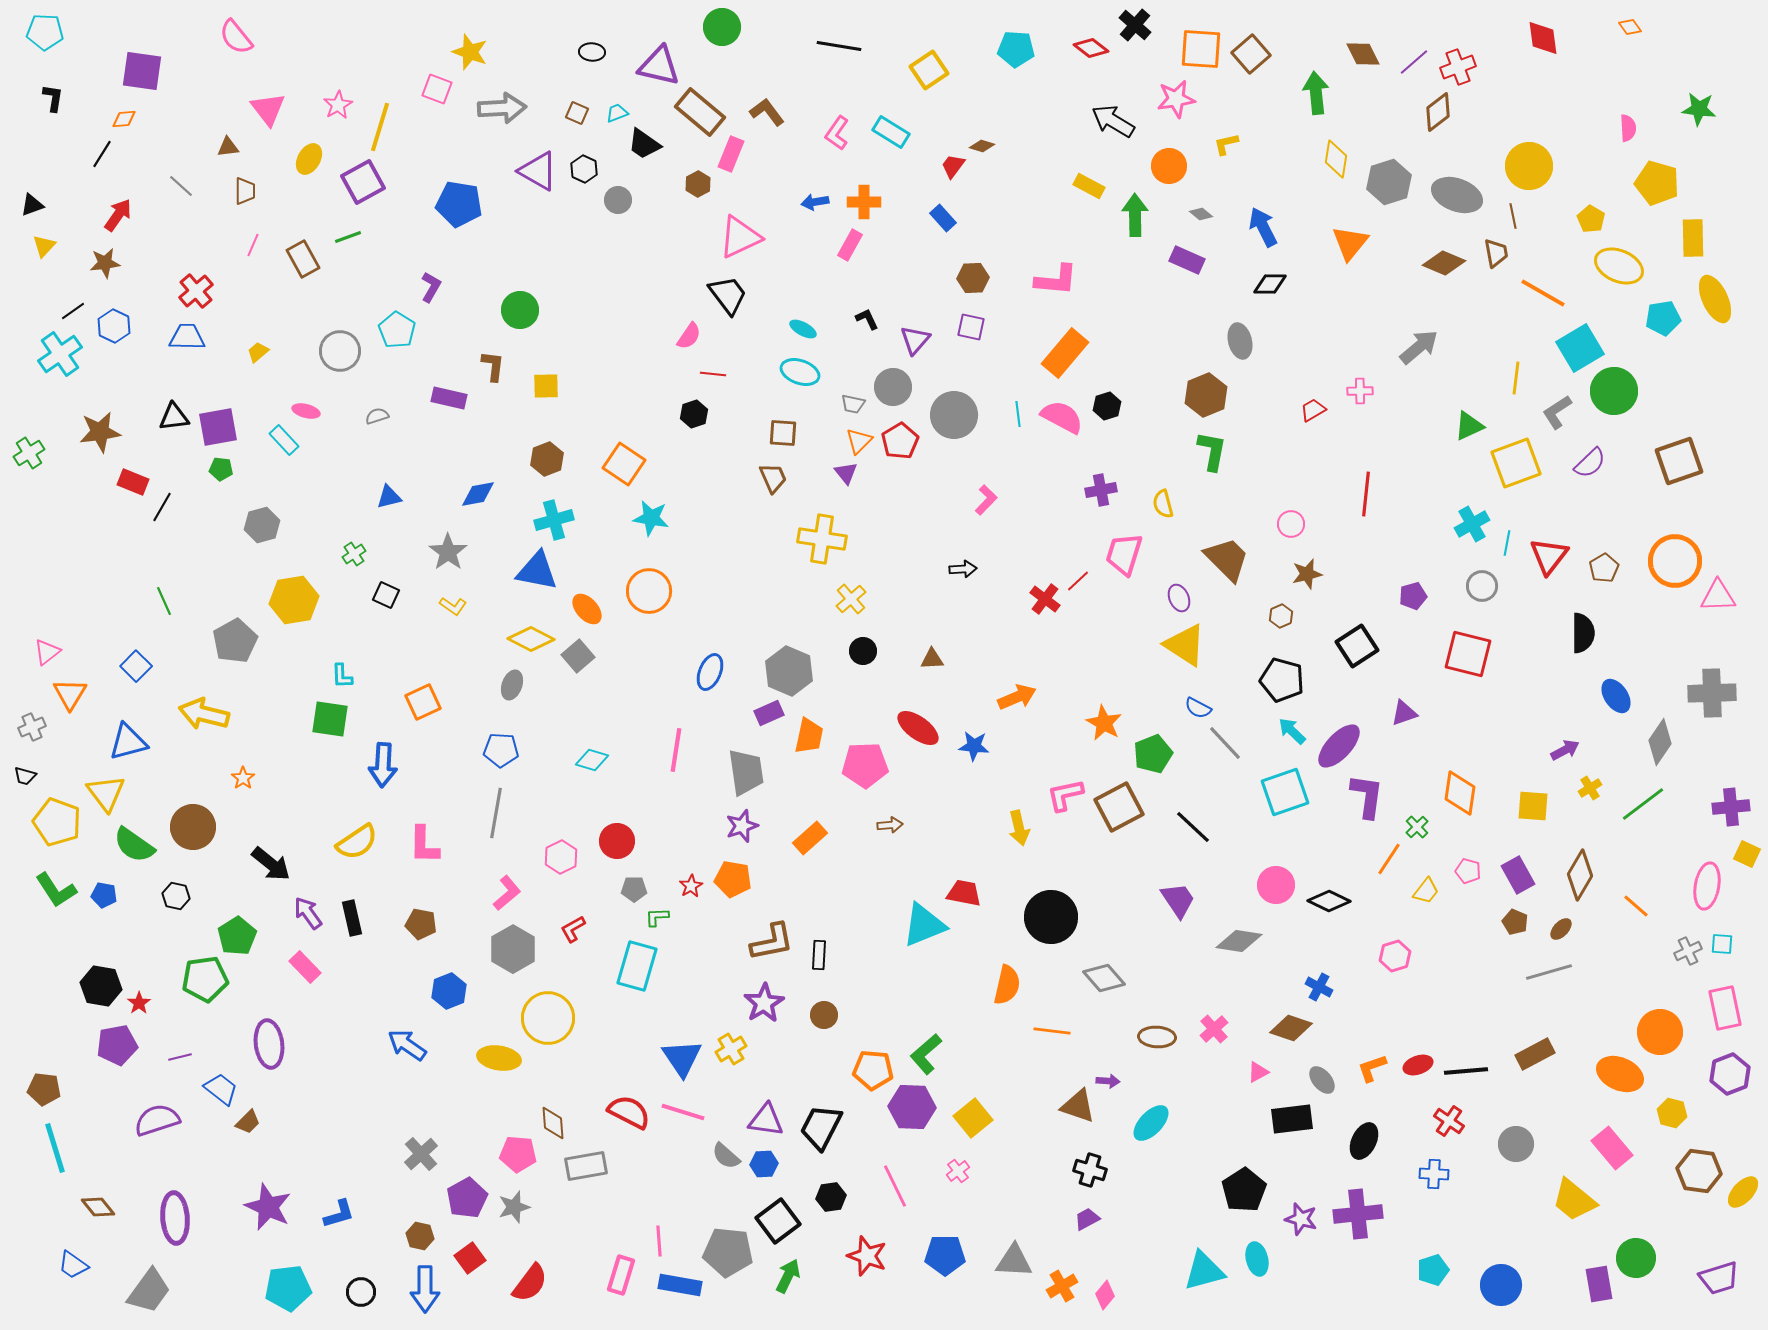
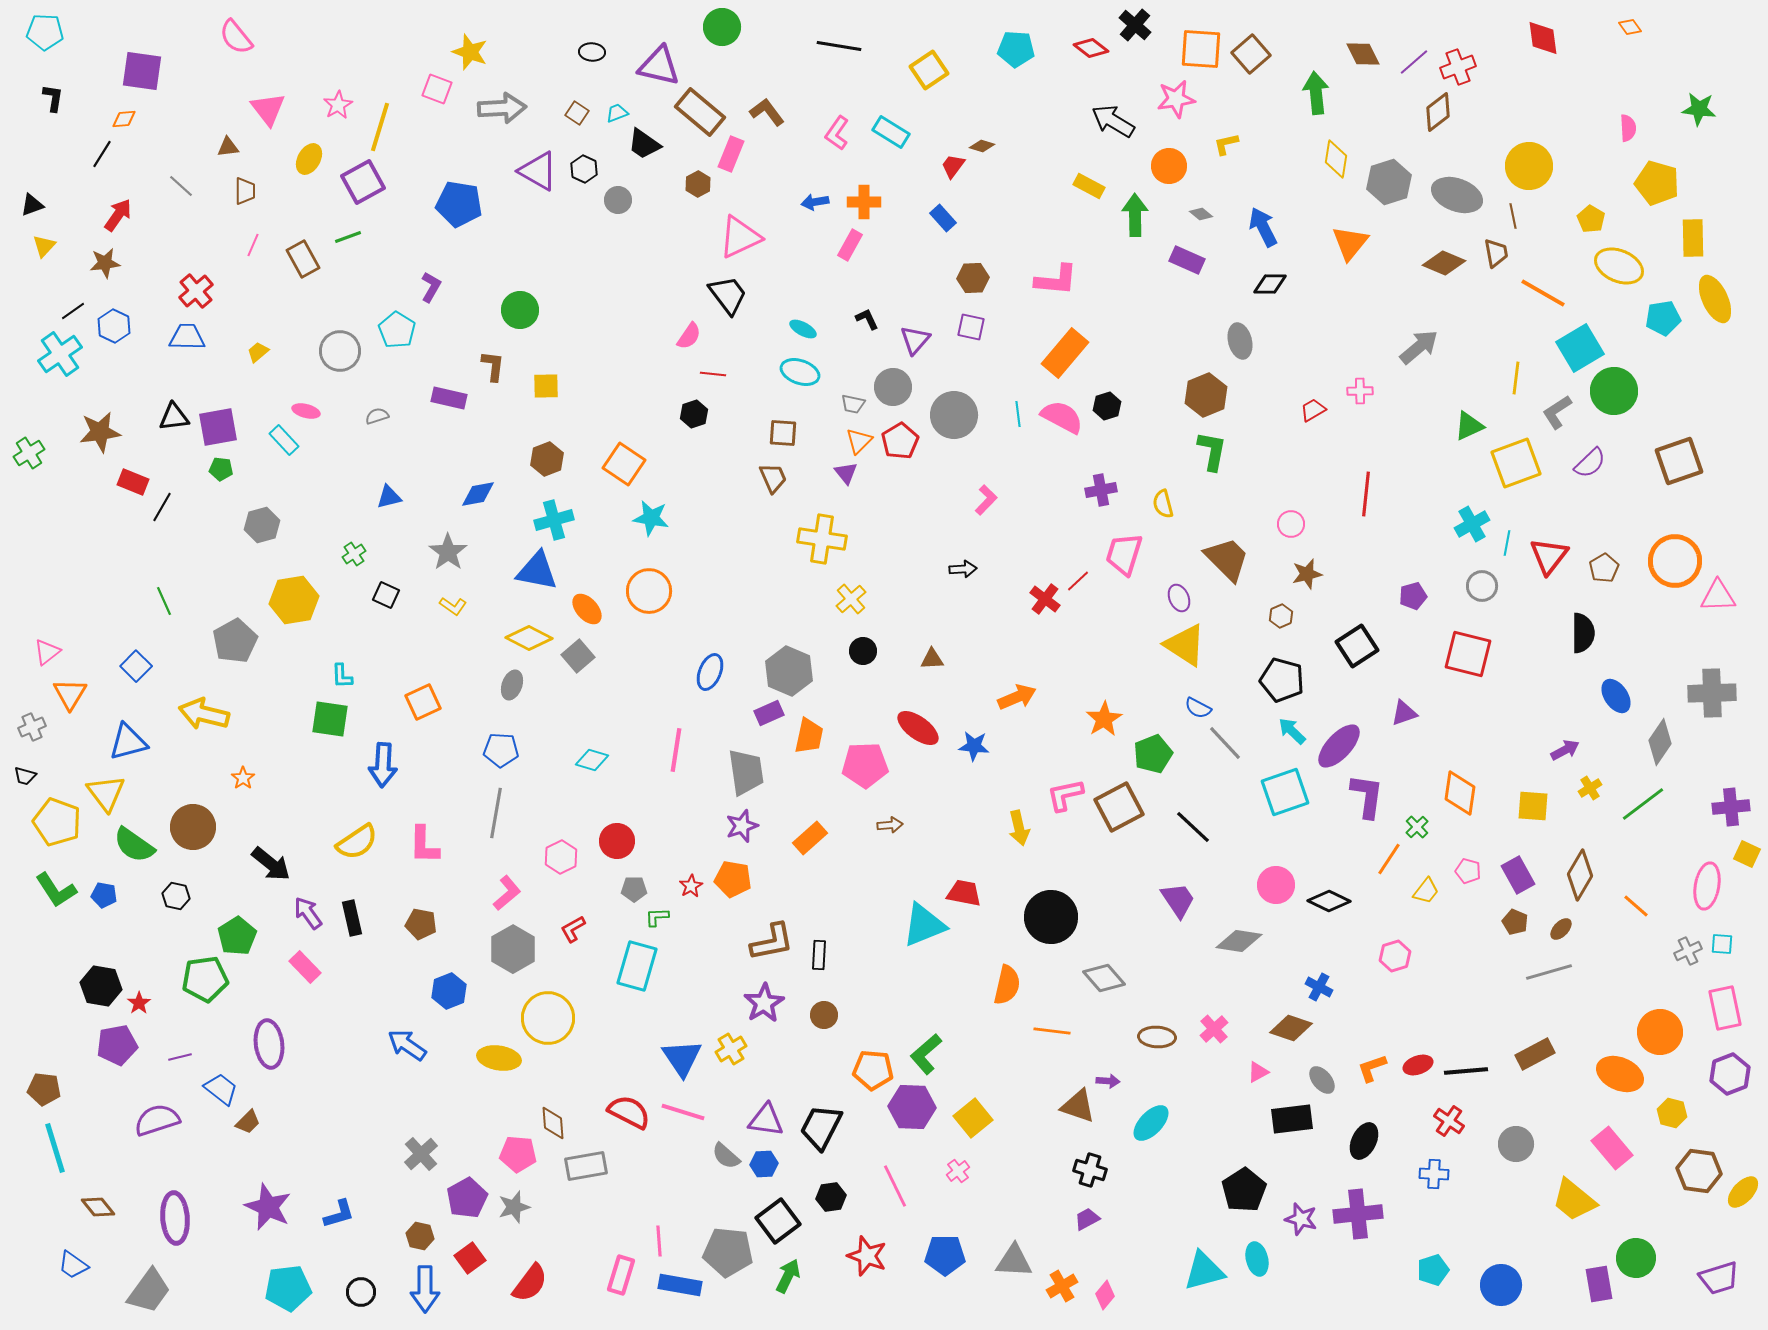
brown square at (577, 113): rotated 10 degrees clockwise
yellow diamond at (531, 639): moved 2 px left, 1 px up
orange star at (1104, 723): moved 4 px up; rotated 12 degrees clockwise
